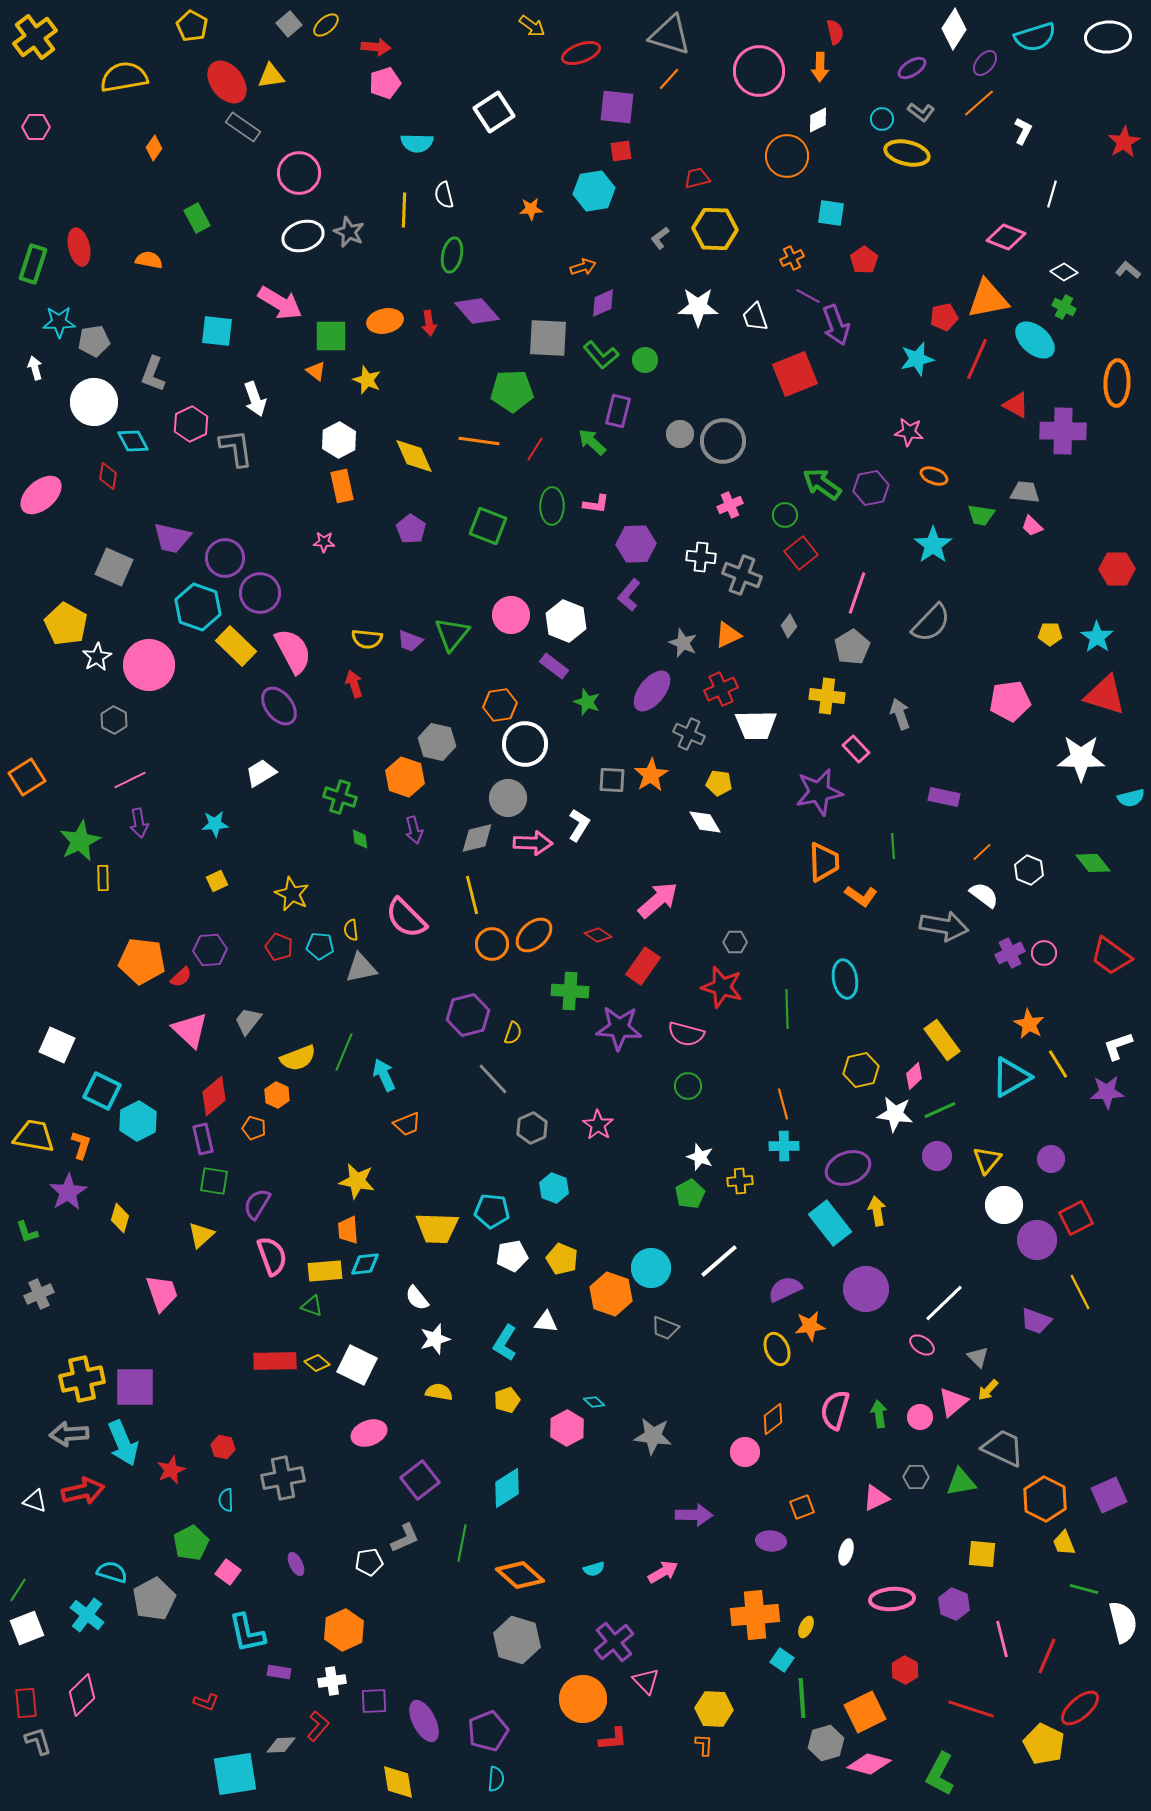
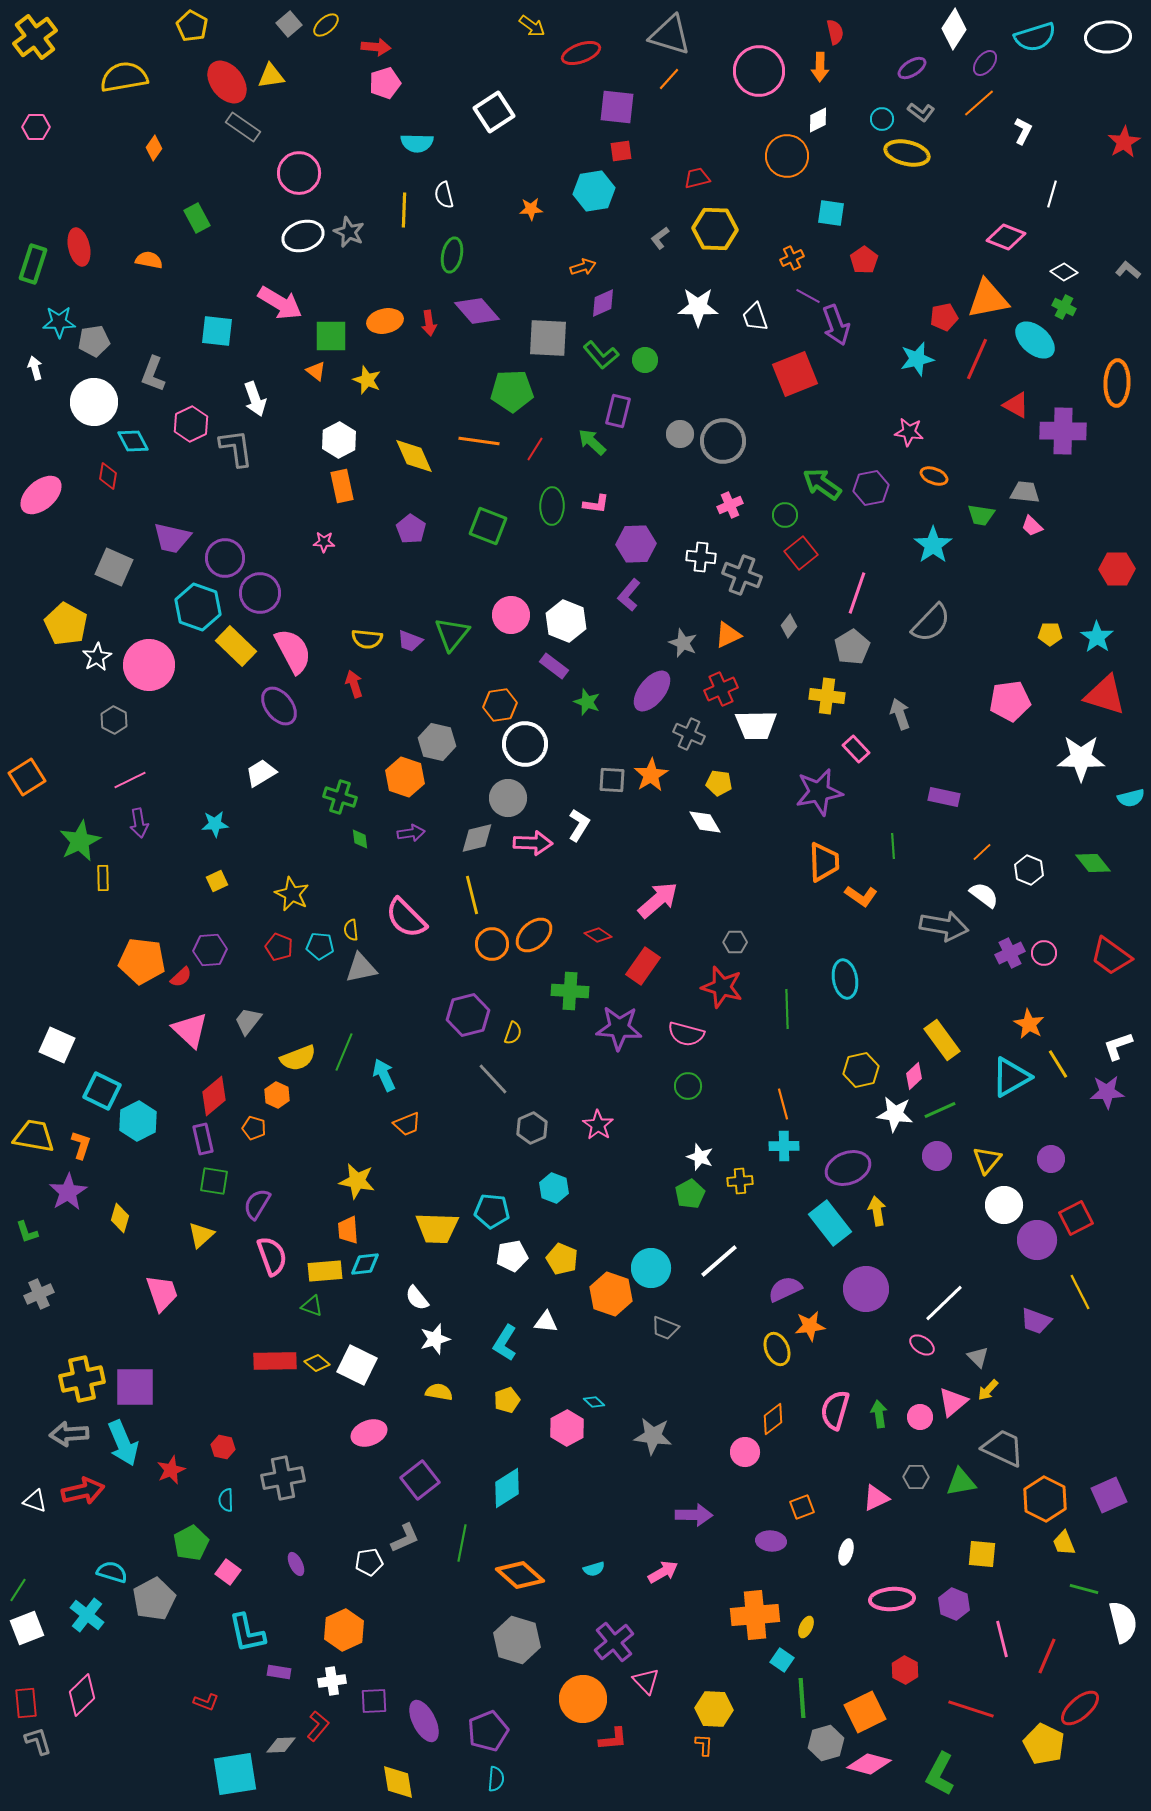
purple arrow at (414, 830): moved 3 px left, 3 px down; rotated 84 degrees counterclockwise
